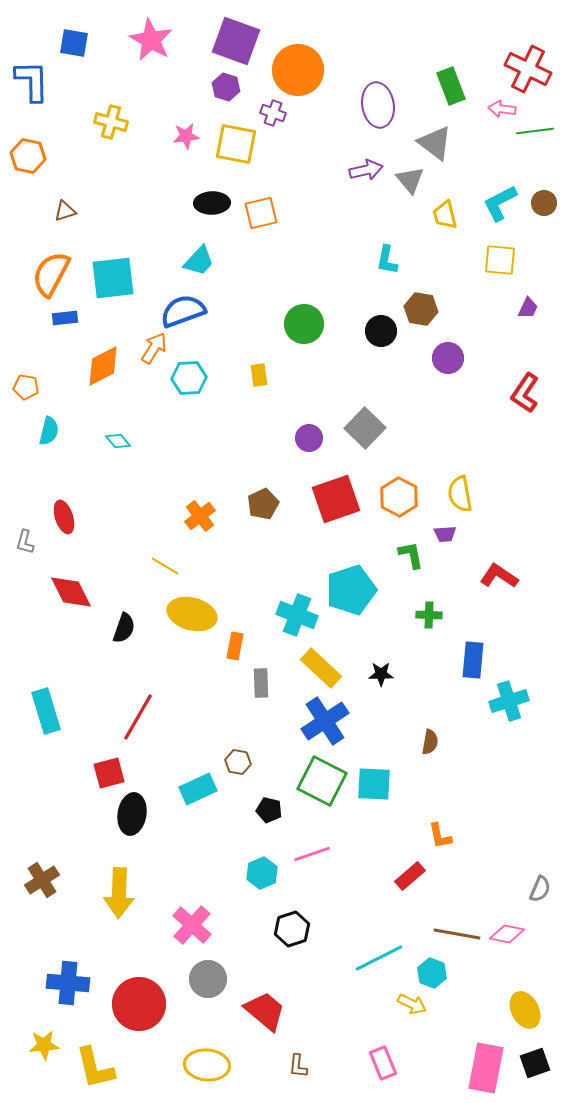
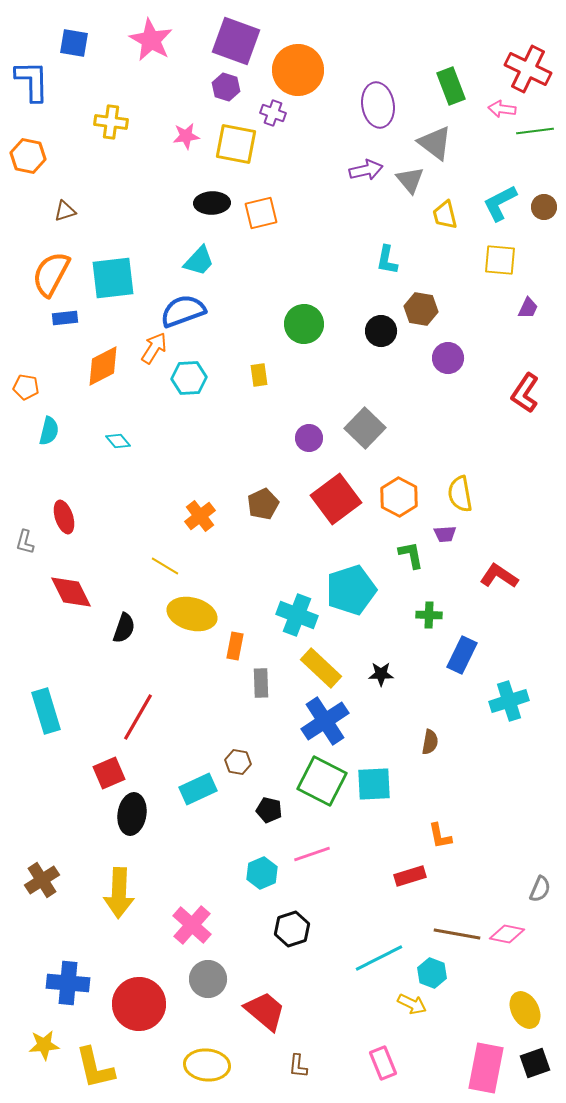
yellow cross at (111, 122): rotated 8 degrees counterclockwise
brown circle at (544, 203): moved 4 px down
red square at (336, 499): rotated 18 degrees counterclockwise
blue rectangle at (473, 660): moved 11 px left, 5 px up; rotated 21 degrees clockwise
red square at (109, 773): rotated 8 degrees counterclockwise
cyan square at (374, 784): rotated 6 degrees counterclockwise
red rectangle at (410, 876): rotated 24 degrees clockwise
